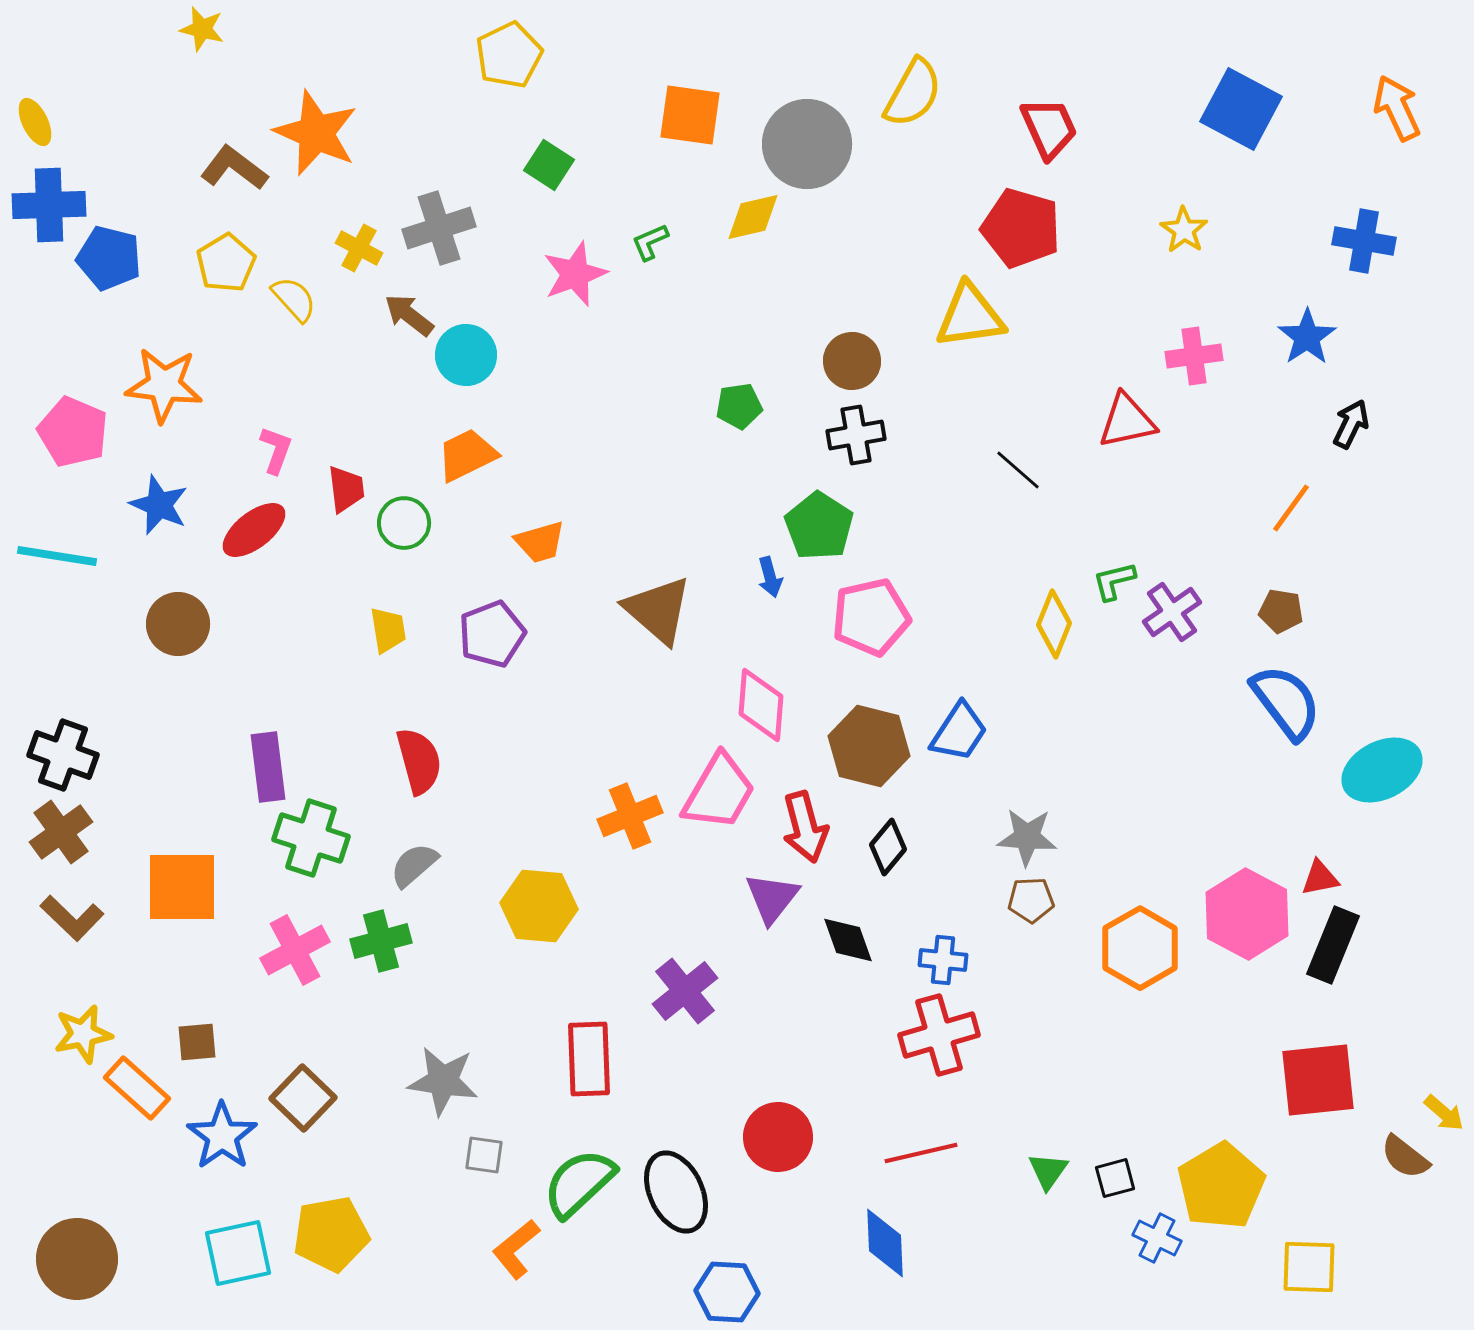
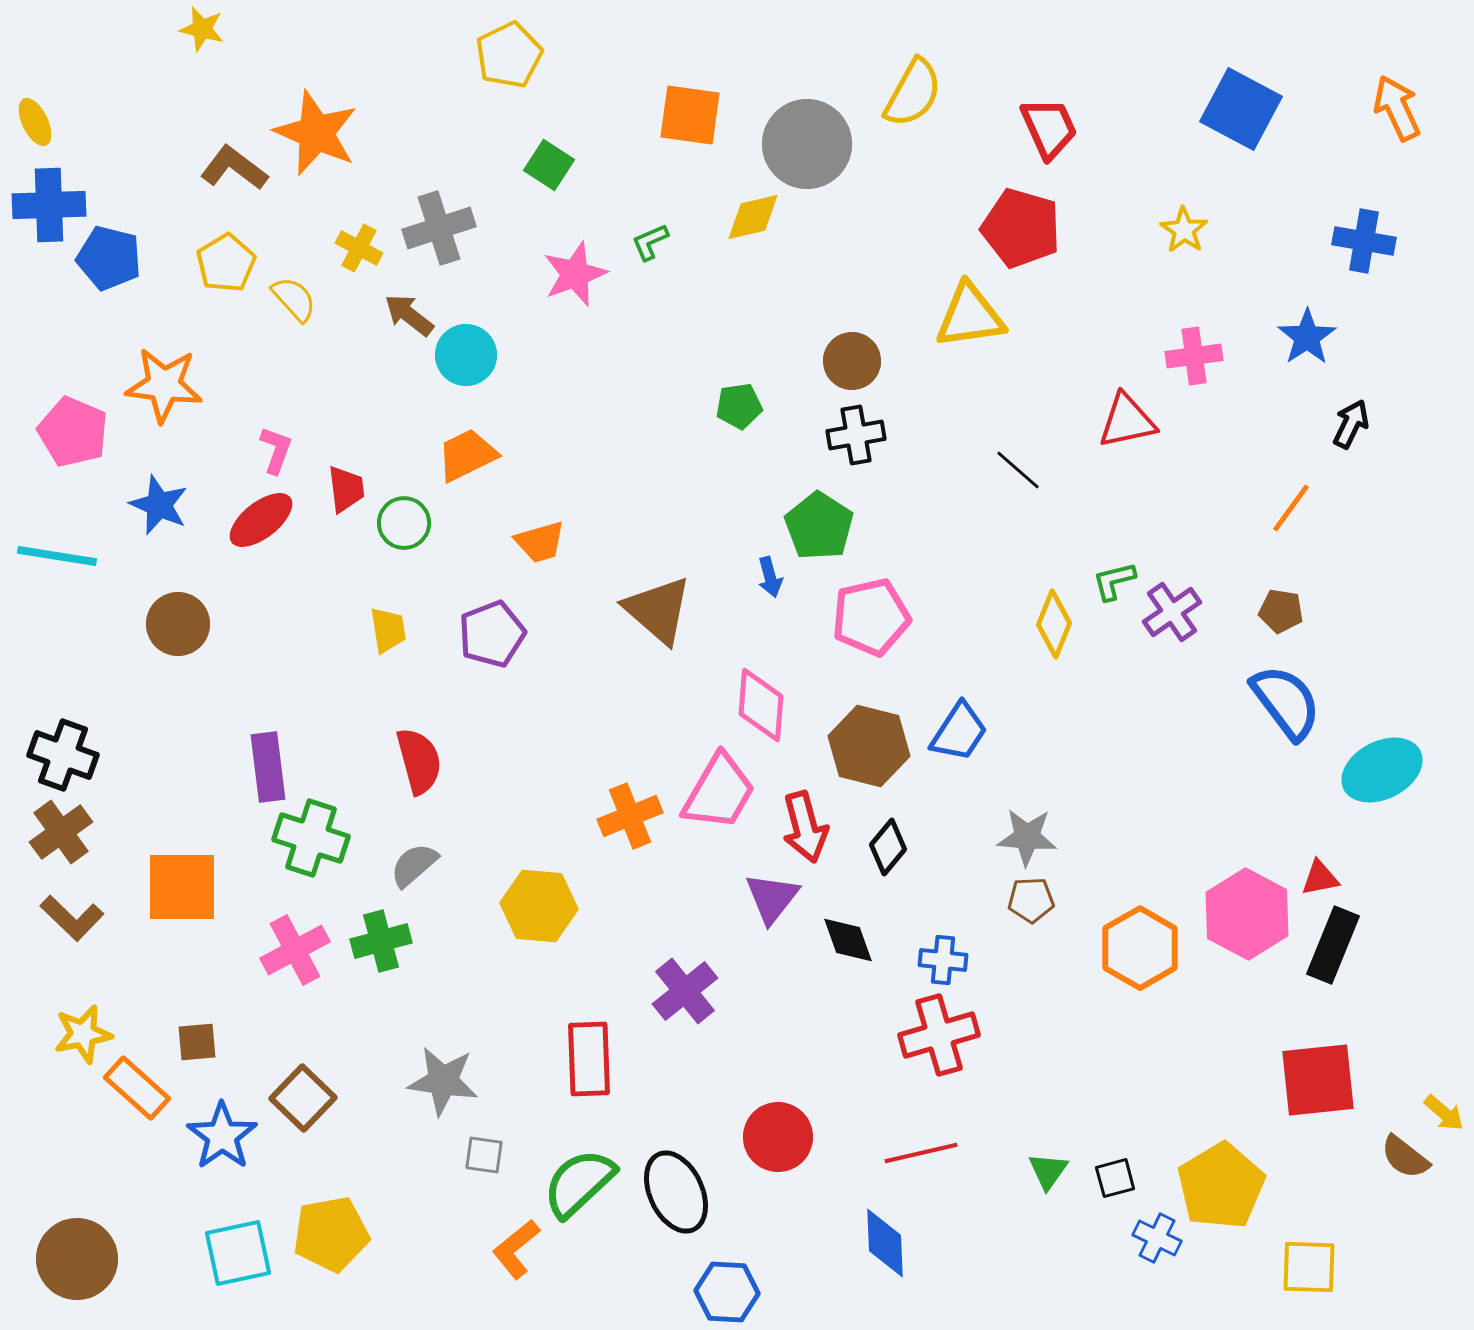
red ellipse at (254, 530): moved 7 px right, 10 px up
